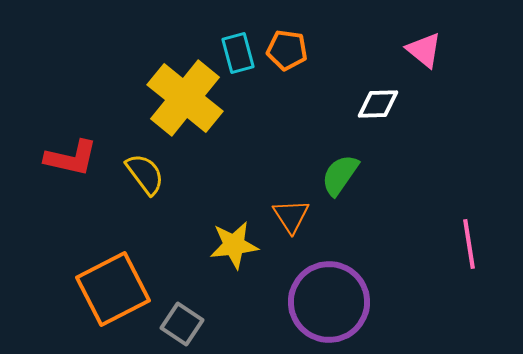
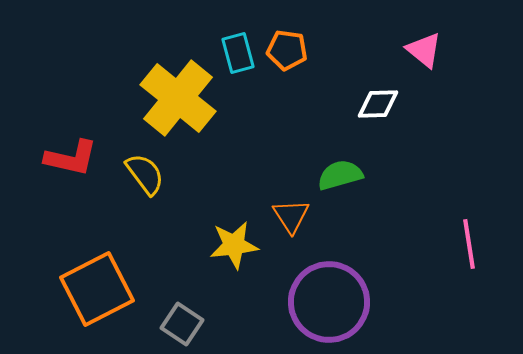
yellow cross: moved 7 px left
green semicircle: rotated 39 degrees clockwise
orange square: moved 16 px left
